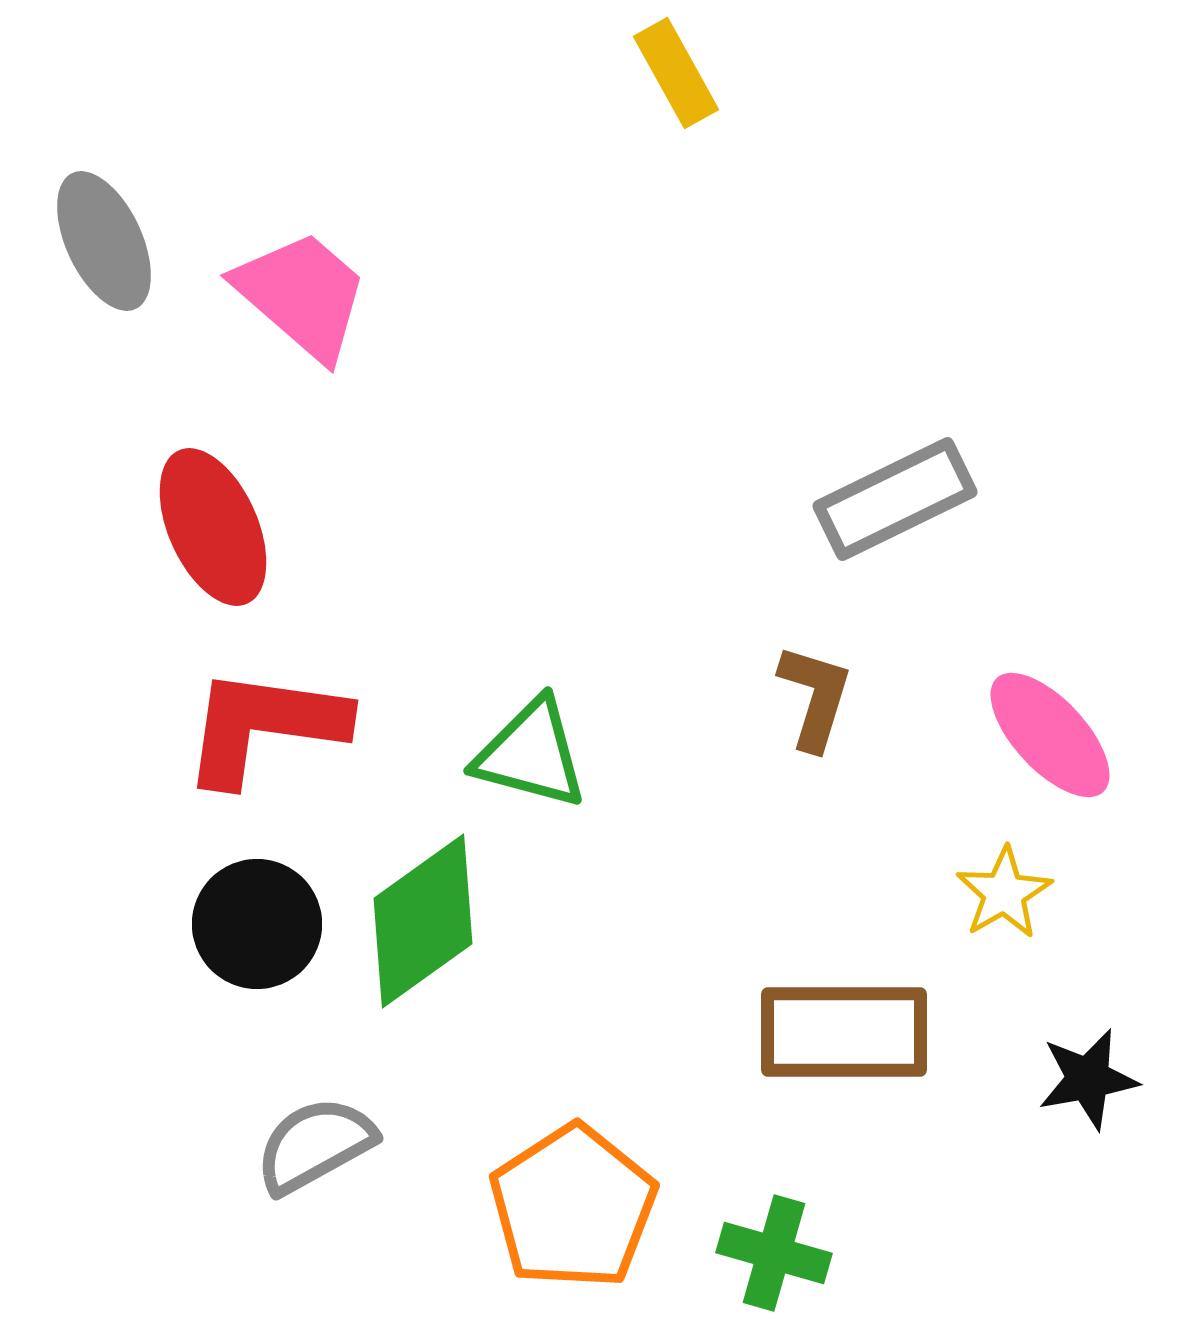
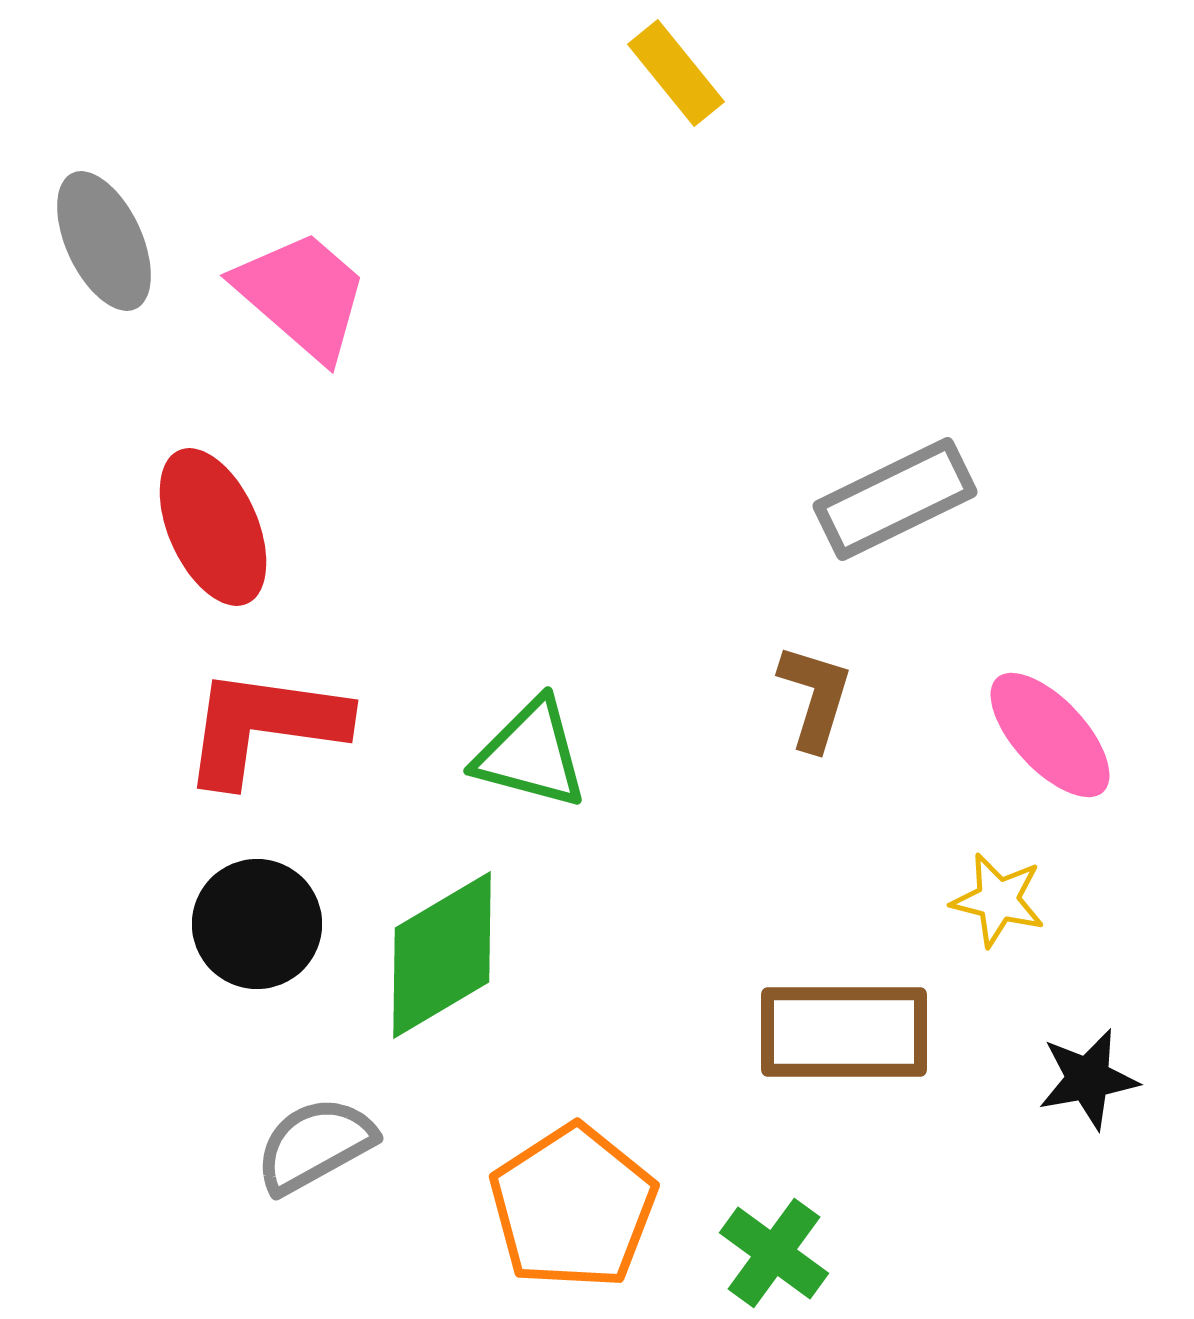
yellow rectangle: rotated 10 degrees counterclockwise
yellow star: moved 6 px left, 7 px down; rotated 28 degrees counterclockwise
green diamond: moved 19 px right, 34 px down; rotated 5 degrees clockwise
green cross: rotated 20 degrees clockwise
